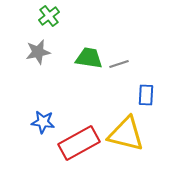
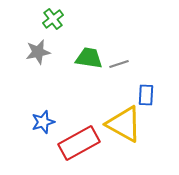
green cross: moved 4 px right, 3 px down
blue star: rotated 25 degrees counterclockwise
yellow triangle: moved 2 px left, 10 px up; rotated 15 degrees clockwise
